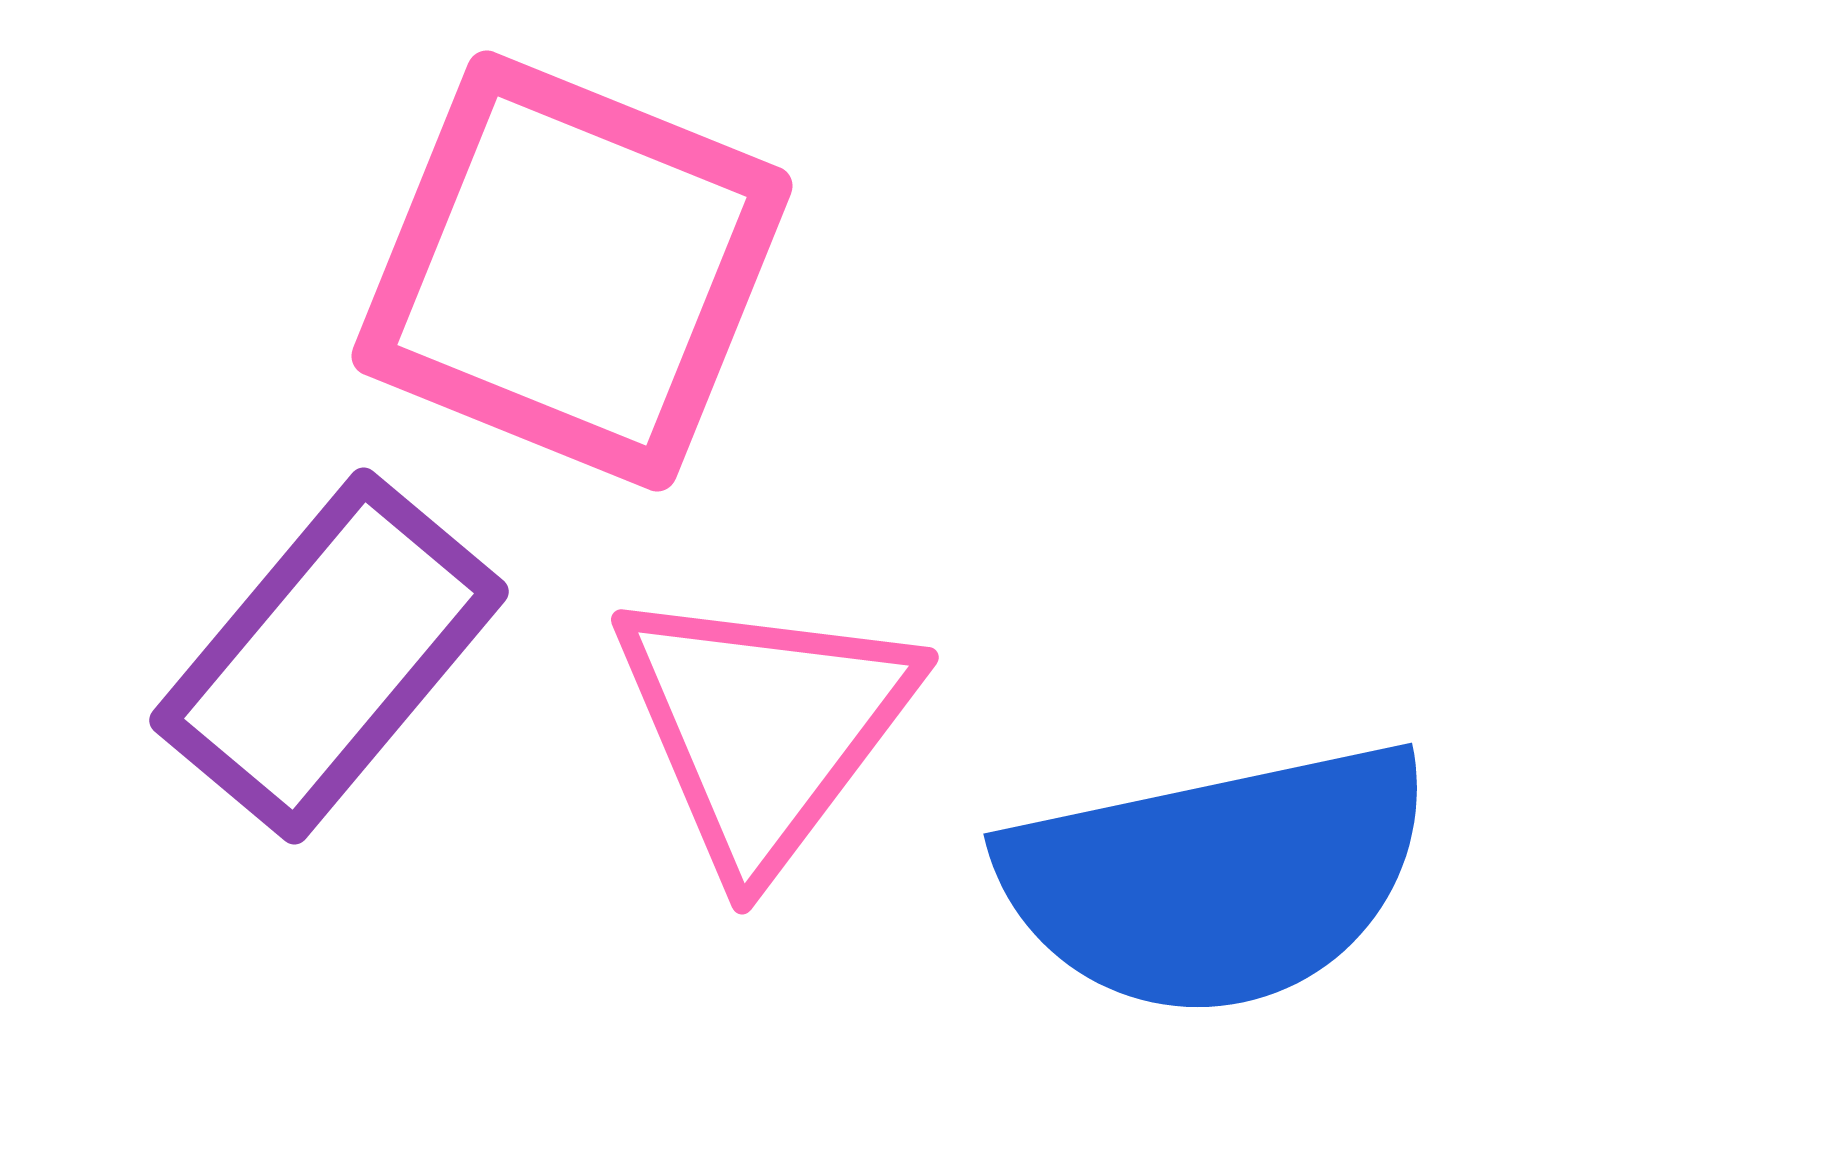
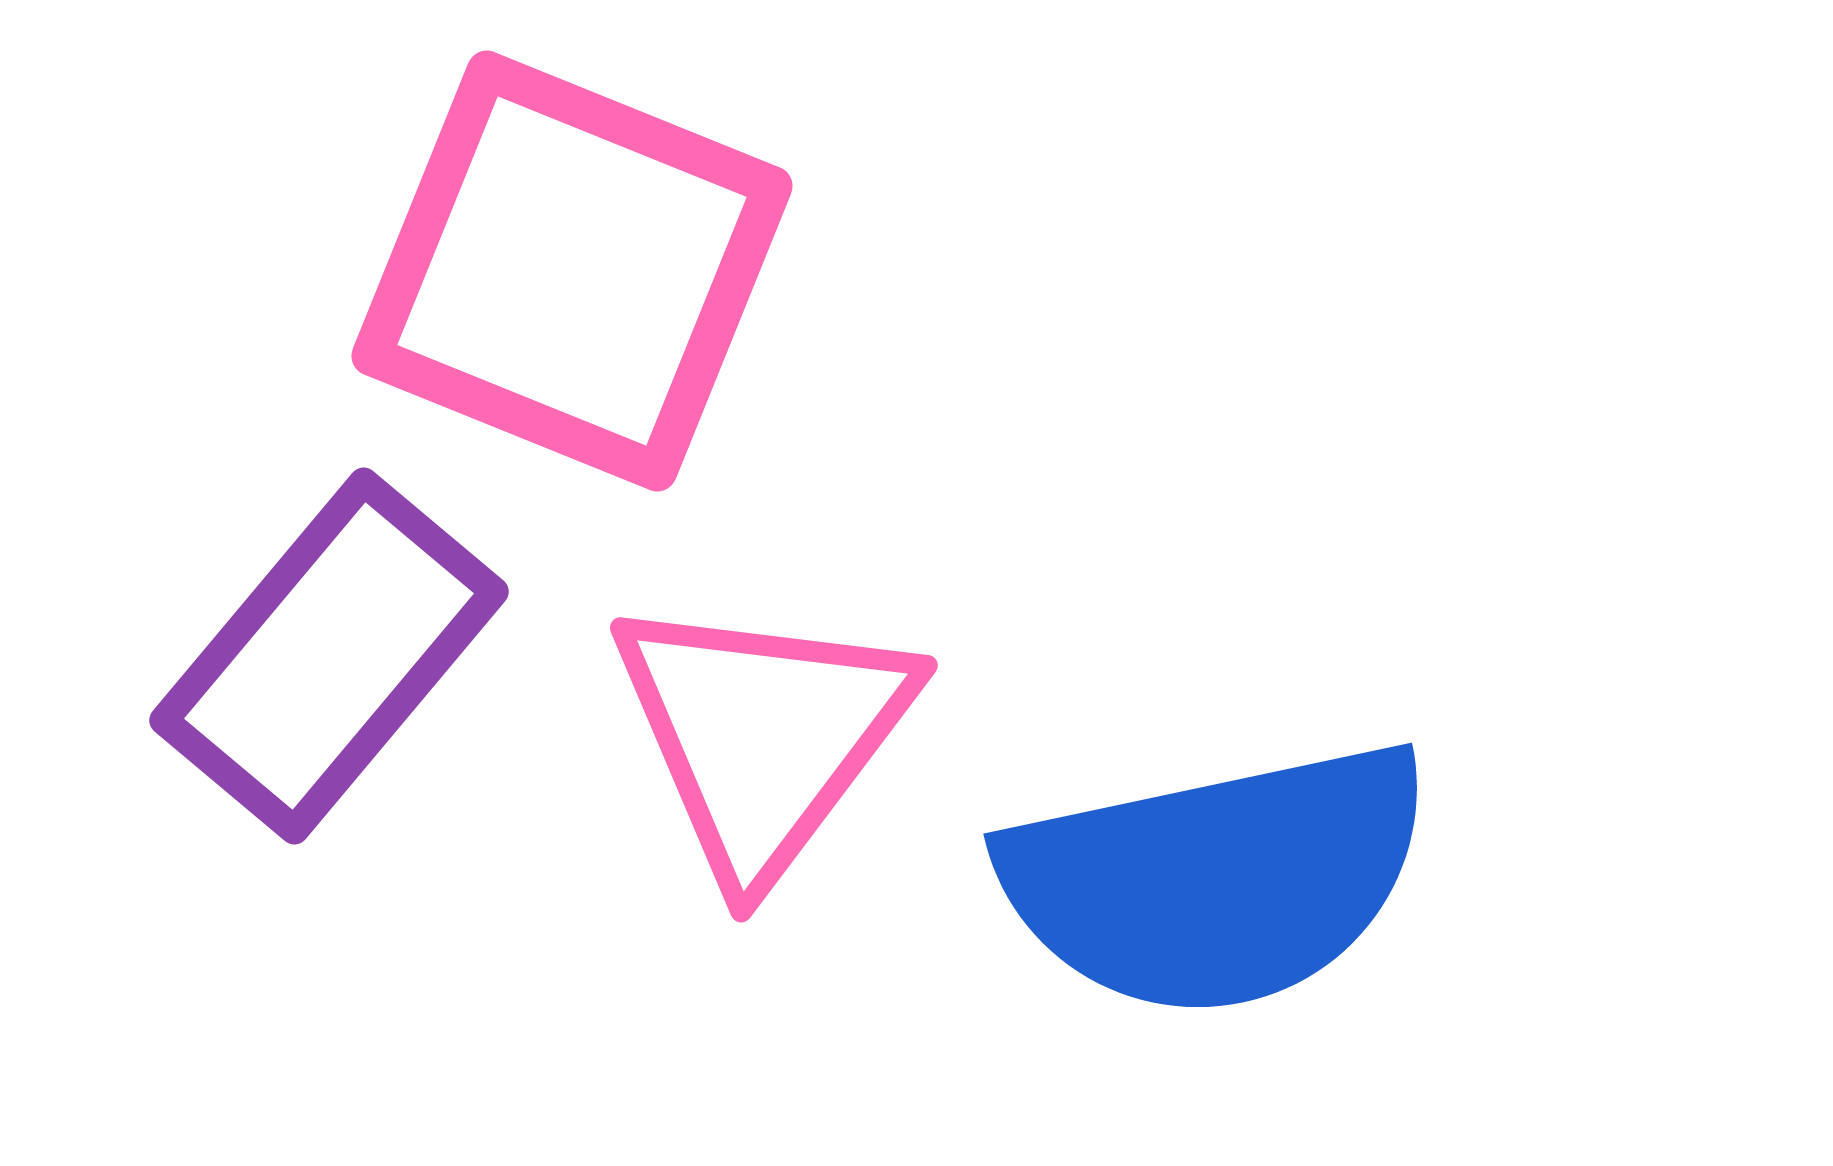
pink triangle: moved 1 px left, 8 px down
